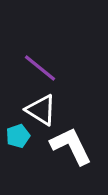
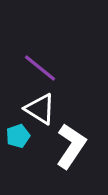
white triangle: moved 1 px left, 1 px up
white L-shape: rotated 60 degrees clockwise
